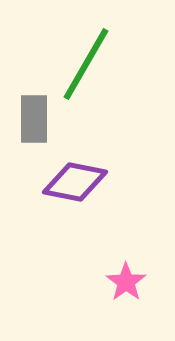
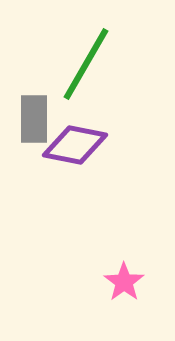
purple diamond: moved 37 px up
pink star: moved 2 px left
